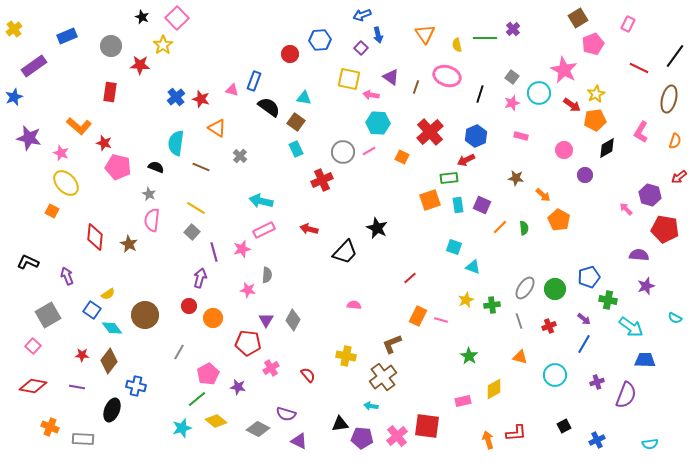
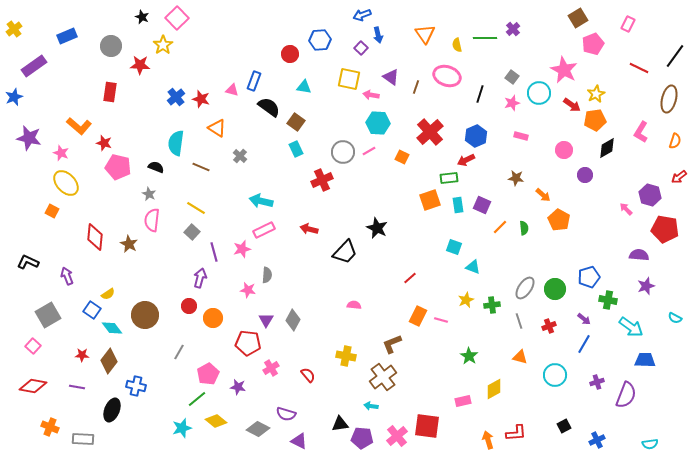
cyan triangle at (304, 98): moved 11 px up
